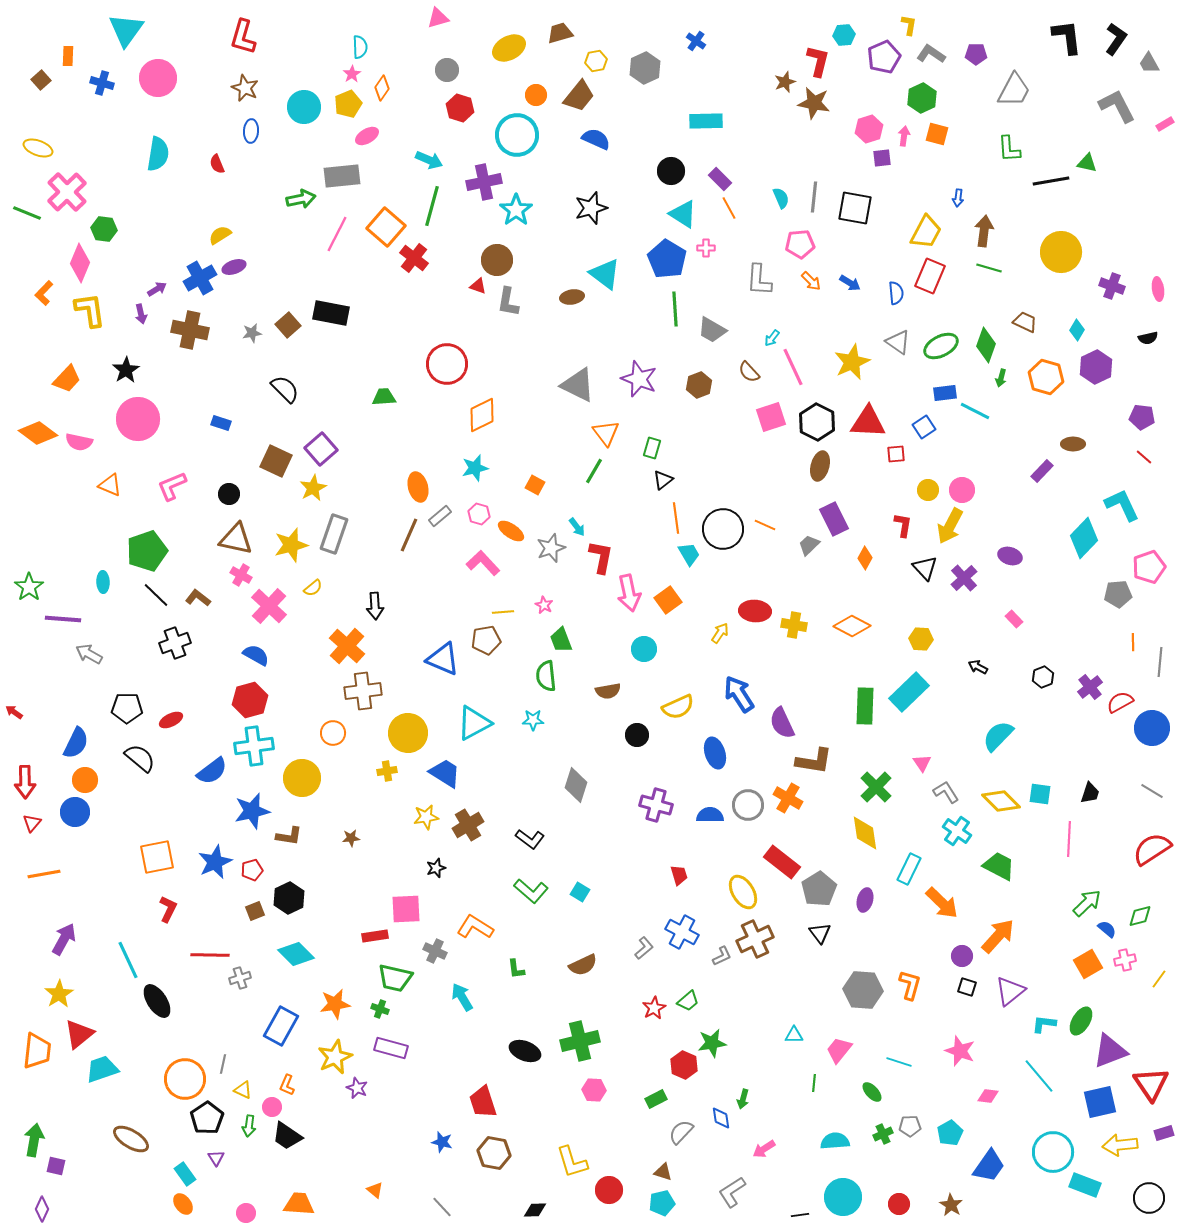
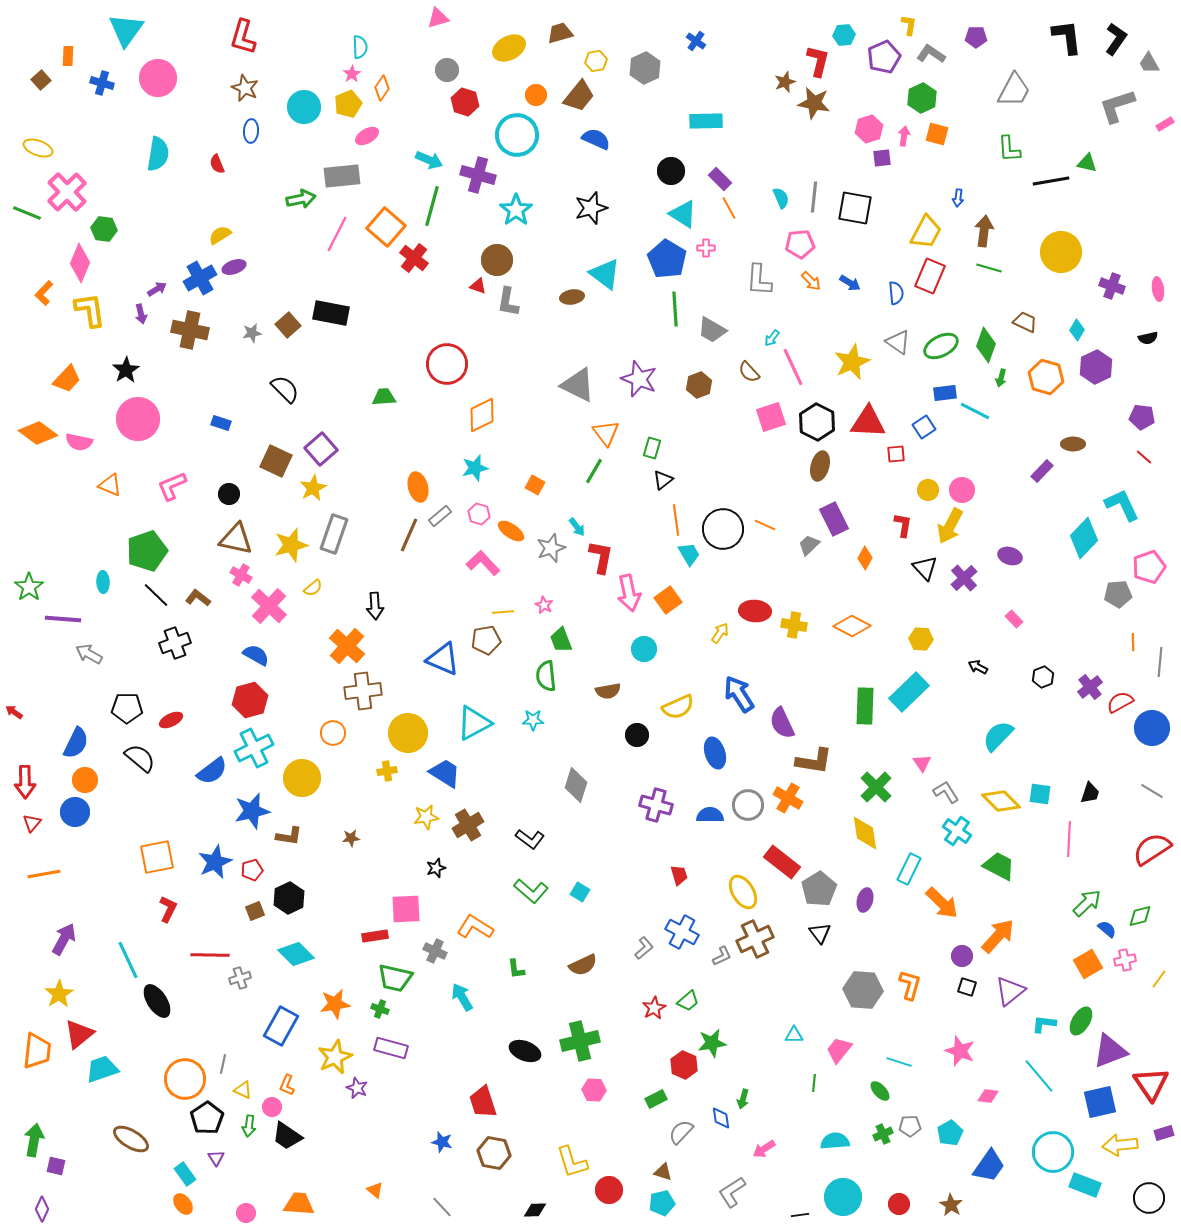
purple pentagon at (976, 54): moved 17 px up
gray L-shape at (1117, 106): rotated 81 degrees counterclockwise
red hexagon at (460, 108): moved 5 px right, 6 px up
purple cross at (484, 182): moved 6 px left, 7 px up; rotated 28 degrees clockwise
orange line at (676, 518): moved 2 px down
cyan cross at (254, 746): moved 2 px down; rotated 18 degrees counterclockwise
green ellipse at (872, 1092): moved 8 px right, 1 px up
